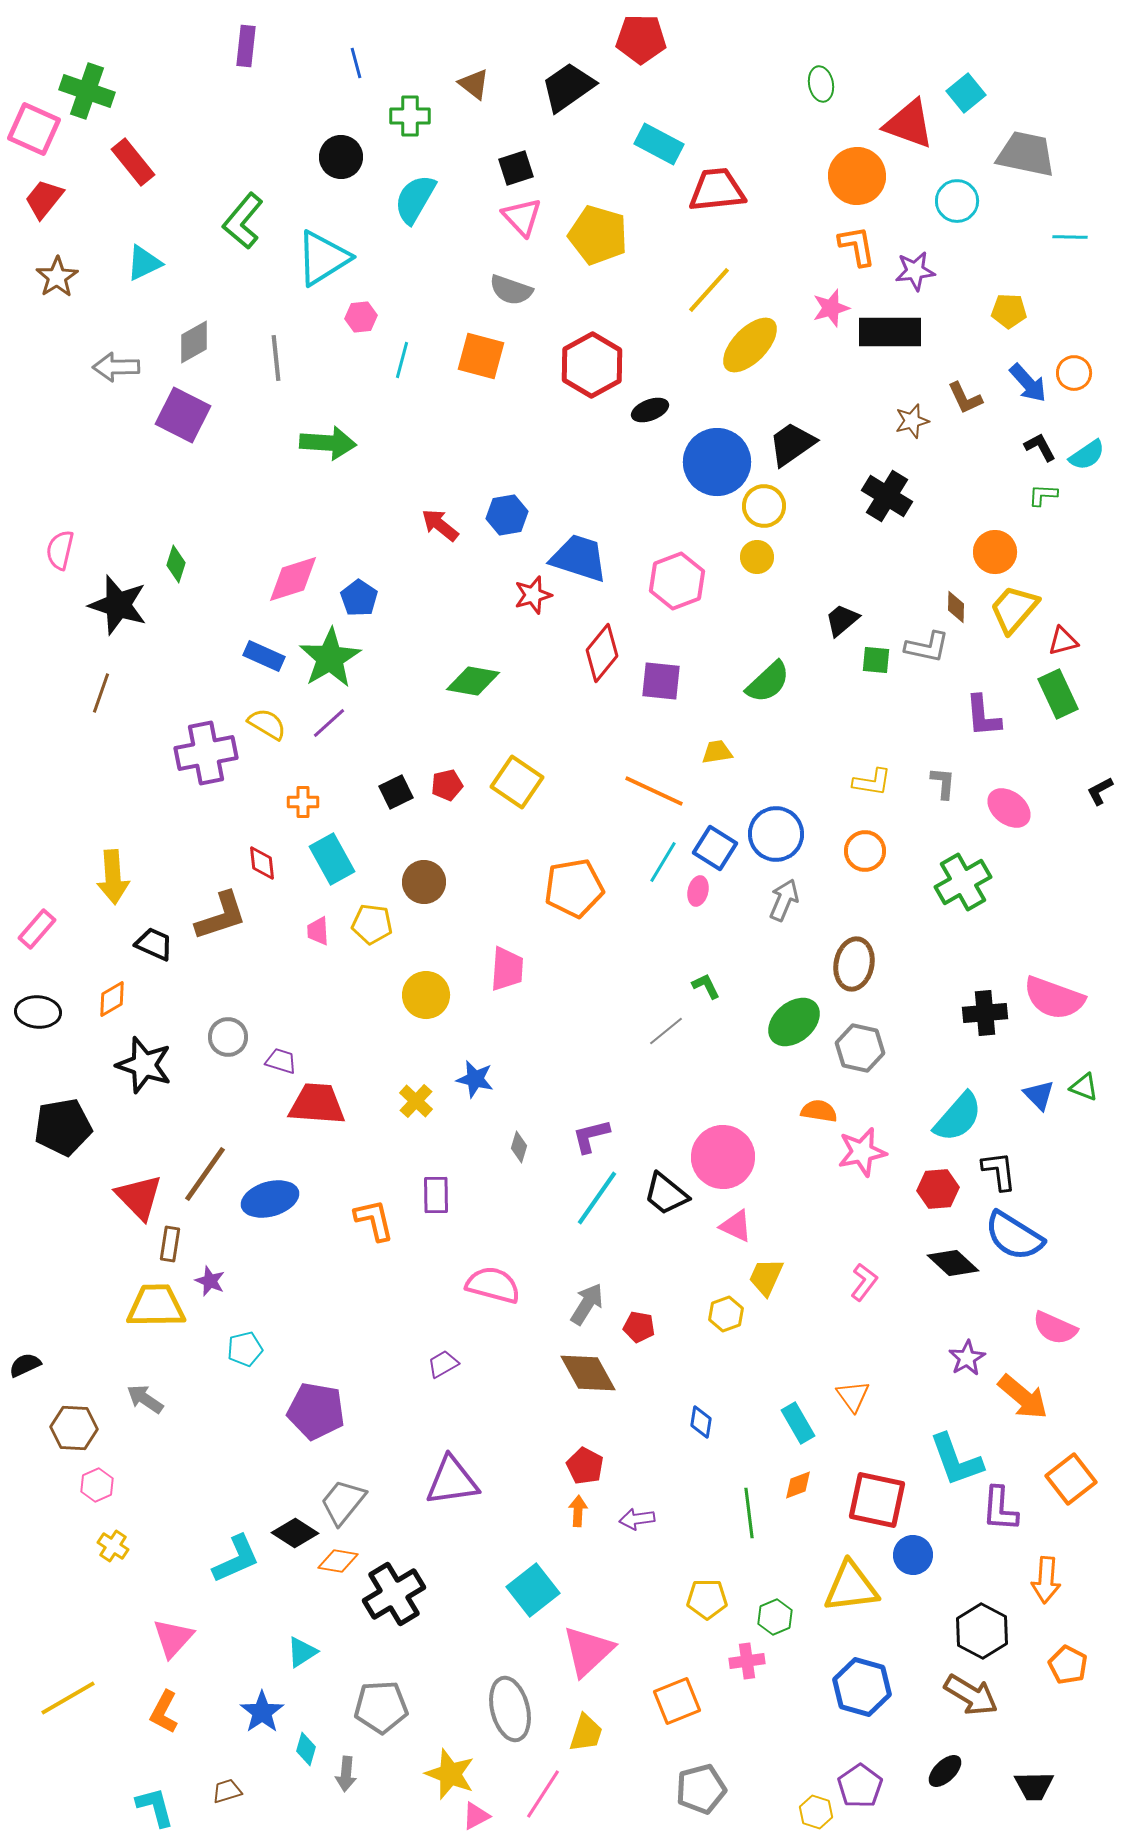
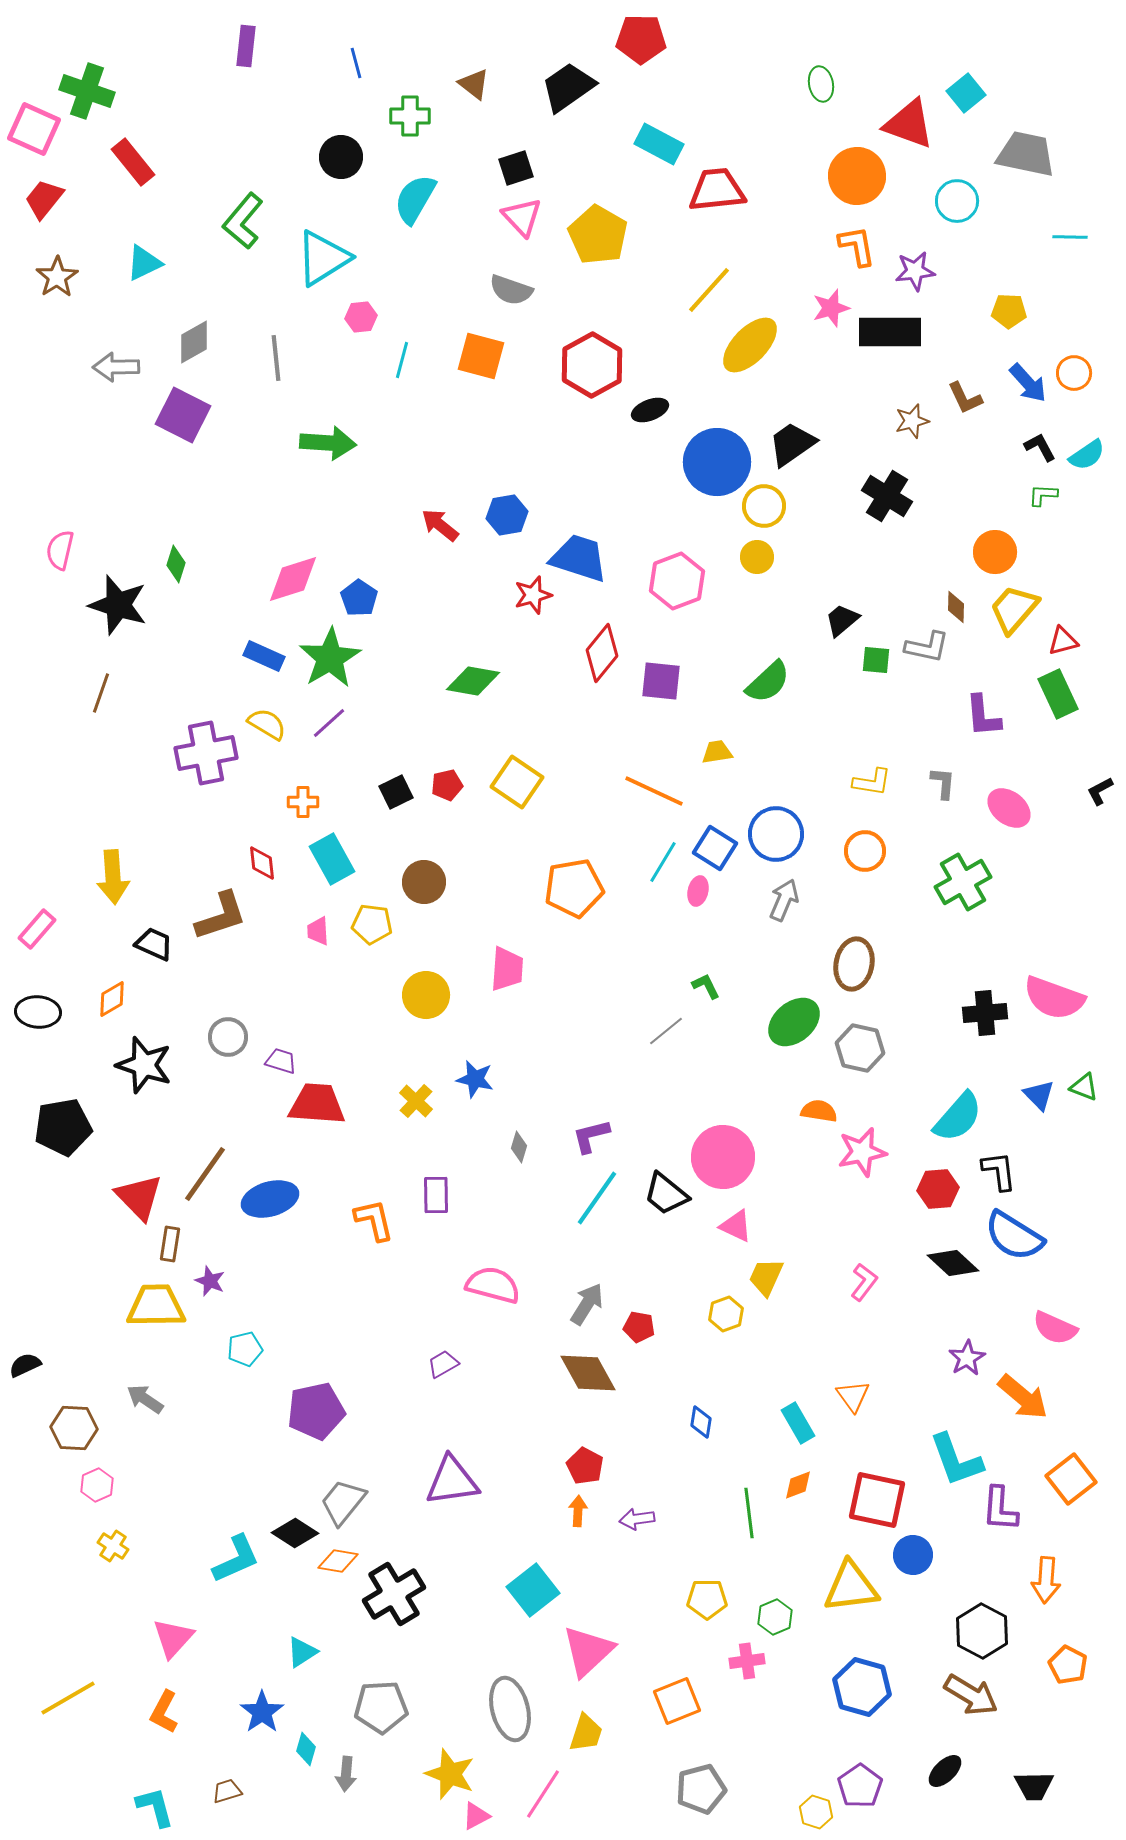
yellow pentagon at (598, 235): rotated 14 degrees clockwise
purple pentagon at (316, 1411): rotated 22 degrees counterclockwise
